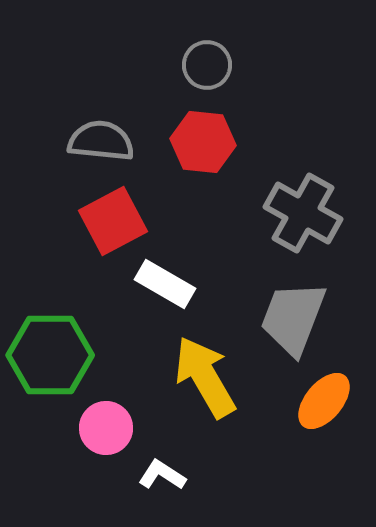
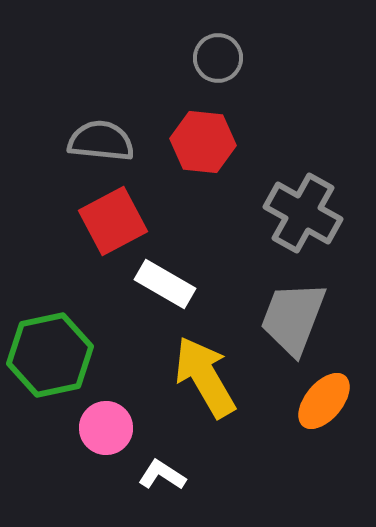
gray circle: moved 11 px right, 7 px up
green hexagon: rotated 12 degrees counterclockwise
